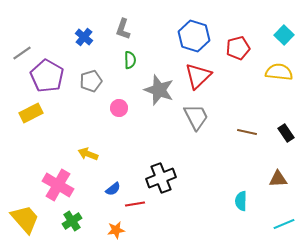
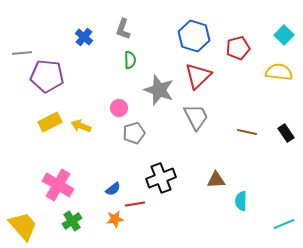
gray line: rotated 30 degrees clockwise
purple pentagon: rotated 24 degrees counterclockwise
gray pentagon: moved 43 px right, 52 px down
yellow rectangle: moved 19 px right, 9 px down
yellow arrow: moved 7 px left, 28 px up
brown triangle: moved 62 px left, 1 px down
yellow trapezoid: moved 2 px left, 7 px down
orange star: moved 1 px left, 11 px up
